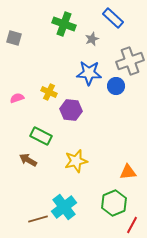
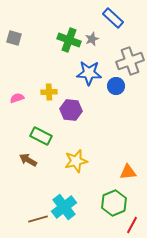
green cross: moved 5 px right, 16 px down
yellow cross: rotated 28 degrees counterclockwise
